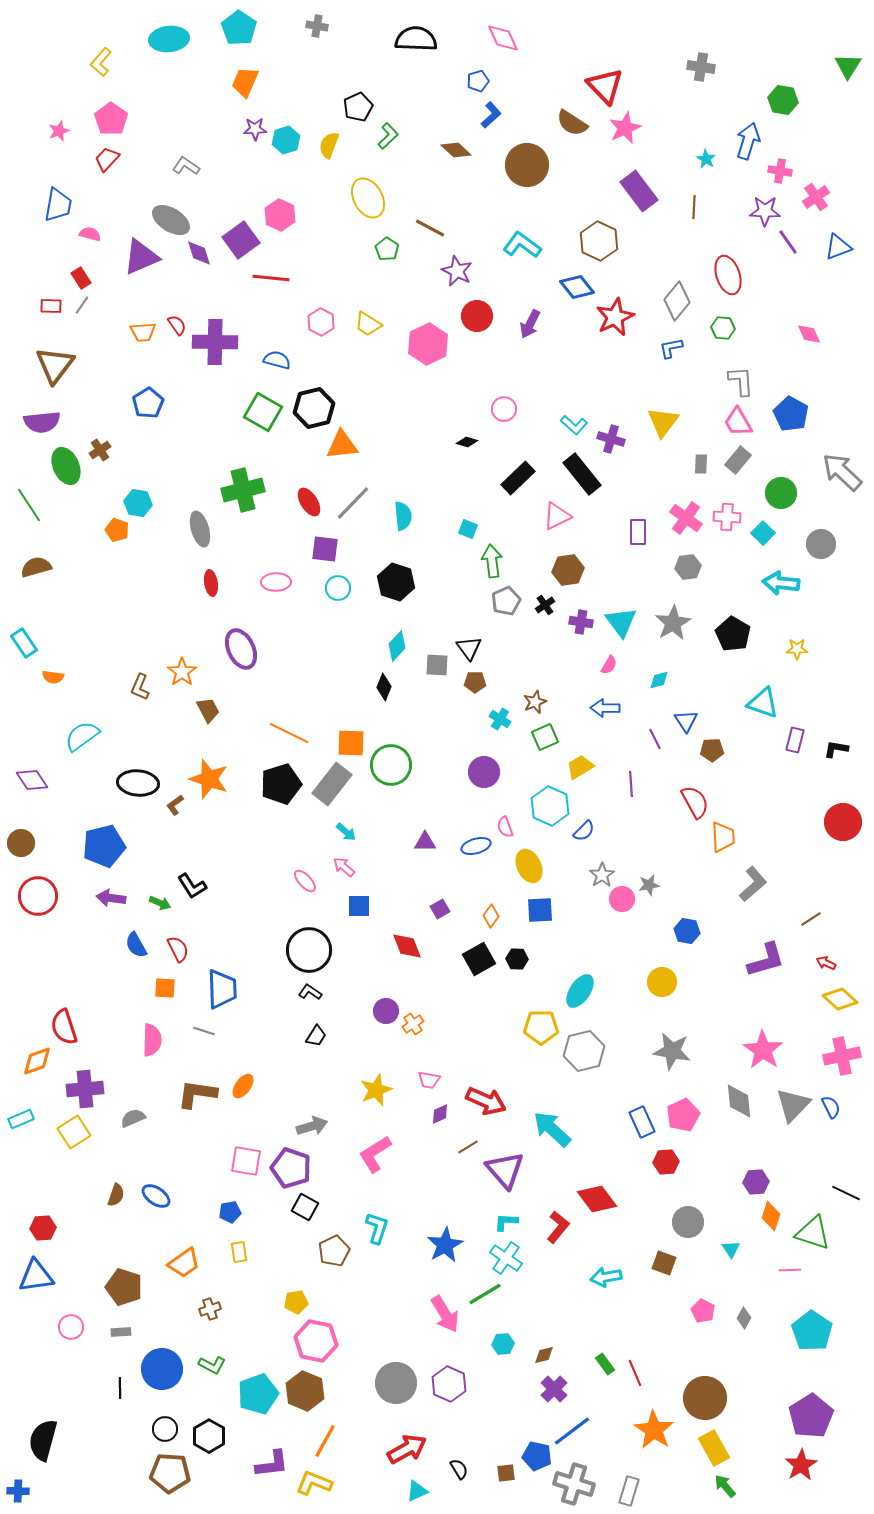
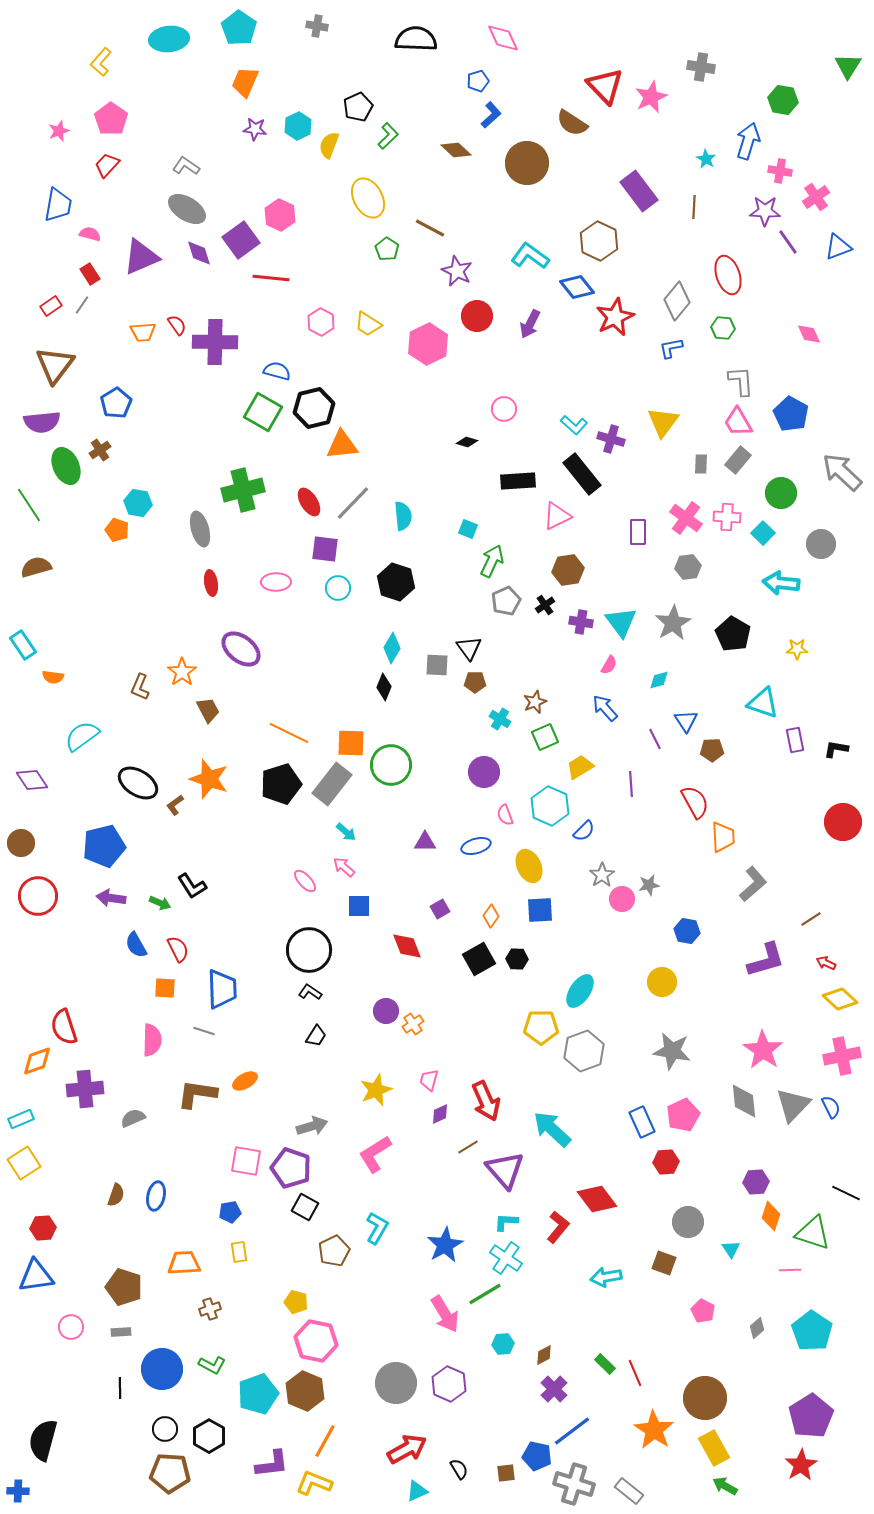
pink star at (625, 128): moved 26 px right, 31 px up
purple star at (255, 129): rotated 10 degrees clockwise
cyan hexagon at (286, 140): moved 12 px right, 14 px up; rotated 8 degrees counterclockwise
red trapezoid at (107, 159): moved 6 px down
brown circle at (527, 165): moved 2 px up
gray ellipse at (171, 220): moved 16 px right, 11 px up
cyan L-shape at (522, 245): moved 8 px right, 11 px down
red rectangle at (81, 278): moved 9 px right, 4 px up
red rectangle at (51, 306): rotated 35 degrees counterclockwise
blue semicircle at (277, 360): moved 11 px down
blue pentagon at (148, 403): moved 32 px left
black rectangle at (518, 478): moved 3 px down; rotated 40 degrees clockwise
green arrow at (492, 561): rotated 32 degrees clockwise
cyan rectangle at (24, 643): moved 1 px left, 2 px down
cyan diamond at (397, 646): moved 5 px left, 2 px down; rotated 12 degrees counterclockwise
purple ellipse at (241, 649): rotated 27 degrees counterclockwise
blue arrow at (605, 708): rotated 48 degrees clockwise
purple rectangle at (795, 740): rotated 25 degrees counterclockwise
black ellipse at (138, 783): rotated 27 degrees clockwise
pink semicircle at (505, 827): moved 12 px up
gray hexagon at (584, 1051): rotated 6 degrees counterclockwise
pink trapezoid at (429, 1080): rotated 95 degrees clockwise
orange ellipse at (243, 1086): moved 2 px right, 5 px up; rotated 25 degrees clockwise
red arrow at (486, 1101): rotated 42 degrees clockwise
gray diamond at (739, 1101): moved 5 px right
yellow square at (74, 1132): moved 50 px left, 31 px down
blue ellipse at (156, 1196): rotated 68 degrees clockwise
cyan L-shape at (377, 1228): rotated 12 degrees clockwise
orange trapezoid at (184, 1263): rotated 148 degrees counterclockwise
yellow pentagon at (296, 1302): rotated 25 degrees clockwise
gray diamond at (744, 1318): moved 13 px right, 10 px down; rotated 20 degrees clockwise
brown diamond at (544, 1355): rotated 15 degrees counterclockwise
green rectangle at (605, 1364): rotated 10 degrees counterclockwise
green arrow at (725, 1486): rotated 20 degrees counterclockwise
gray rectangle at (629, 1491): rotated 68 degrees counterclockwise
